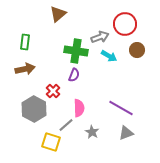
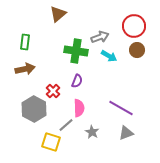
red circle: moved 9 px right, 2 px down
purple semicircle: moved 3 px right, 6 px down
